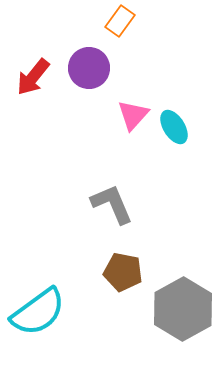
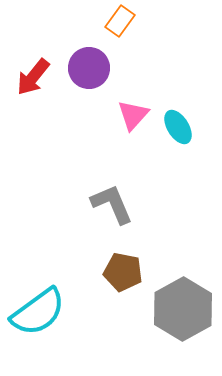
cyan ellipse: moved 4 px right
